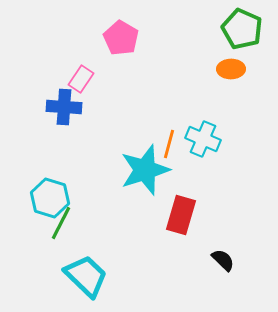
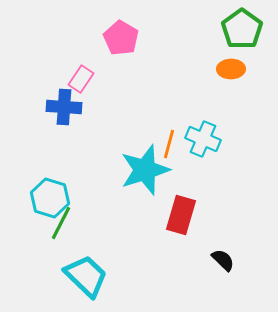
green pentagon: rotated 12 degrees clockwise
